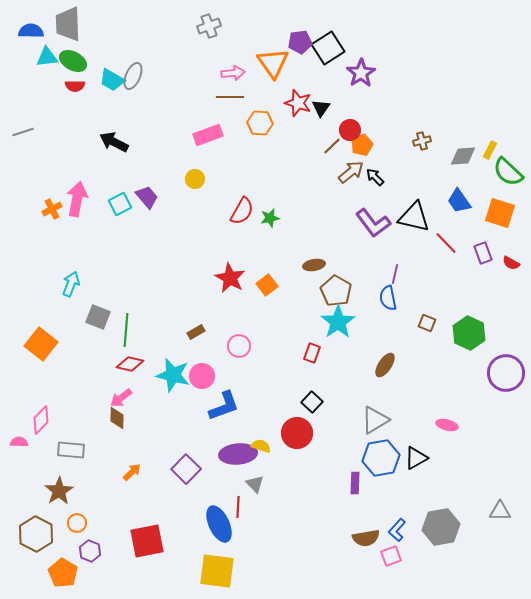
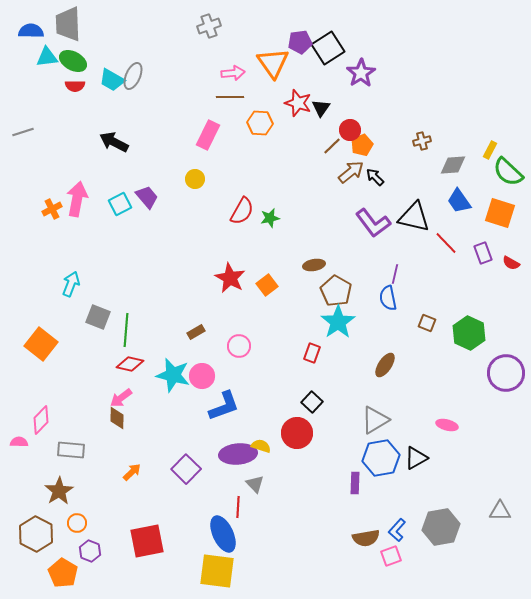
pink rectangle at (208, 135): rotated 44 degrees counterclockwise
gray diamond at (463, 156): moved 10 px left, 9 px down
blue ellipse at (219, 524): moved 4 px right, 10 px down
